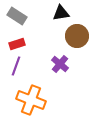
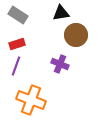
gray rectangle: moved 1 px right, 1 px up
brown circle: moved 1 px left, 1 px up
purple cross: rotated 18 degrees counterclockwise
